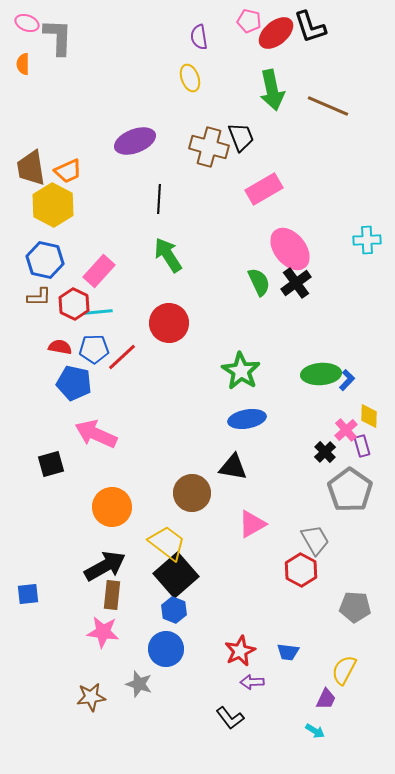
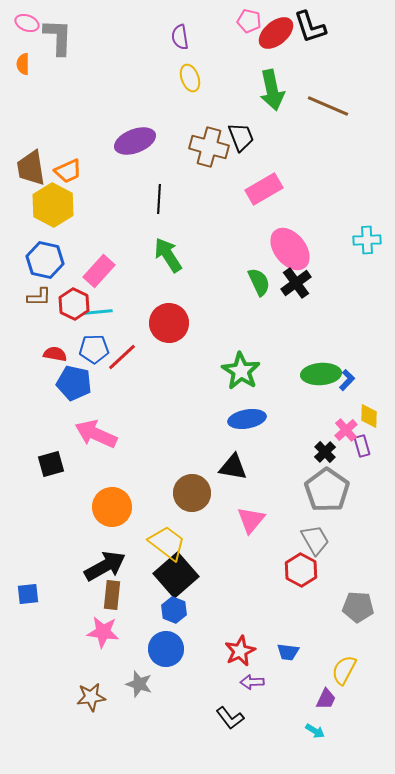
purple semicircle at (199, 37): moved 19 px left
red semicircle at (60, 347): moved 5 px left, 7 px down
gray pentagon at (350, 490): moved 23 px left
pink triangle at (252, 524): moved 1 px left, 4 px up; rotated 20 degrees counterclockwise
gray pentagon at (355, 607): moved 3 px right
